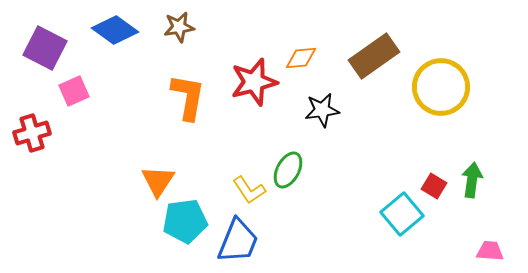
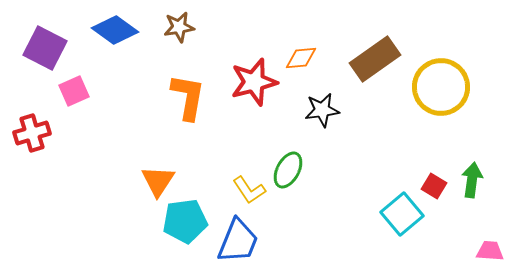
brown rectangle: moved 1 px right, 3 px down
